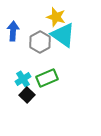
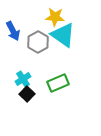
yellow star: moved 1 px left; rotated 12 degrees counterclockwise
blue arrow: rotated 150 degrees clockwise
gray hexagon: moved 2 px left
green rectangle: moved 11 px right, 5 px down
black square: moved 1 px up
